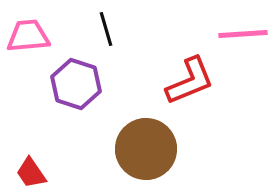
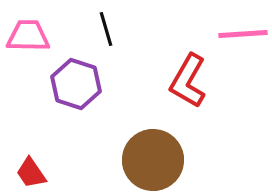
pink trapezoid: rotated 6 degrees clockwise
red L-shape: moved 2 px left; rotated 142 degrees clockwise
brown circle: moved 7 px right, 11 px down
